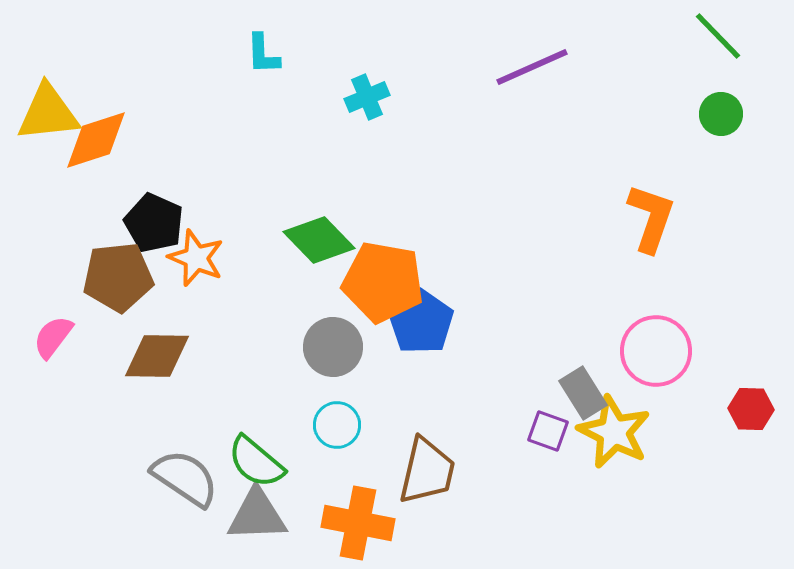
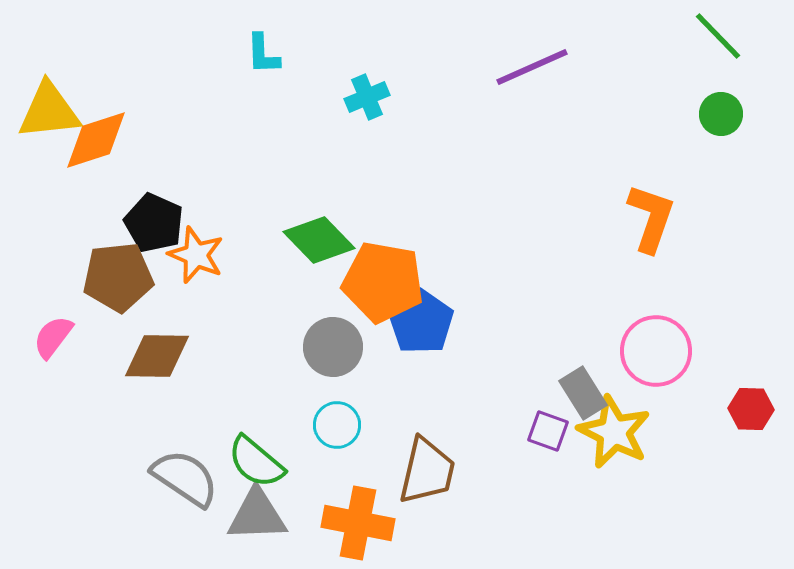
yellow triangle: moved 1 px right, 2 px up
orange star: moved 3 px up
